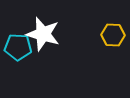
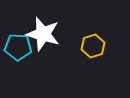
yellow hexagon: moved 20 px left, 11 px down; rotated 20 degrees counterclockwise
